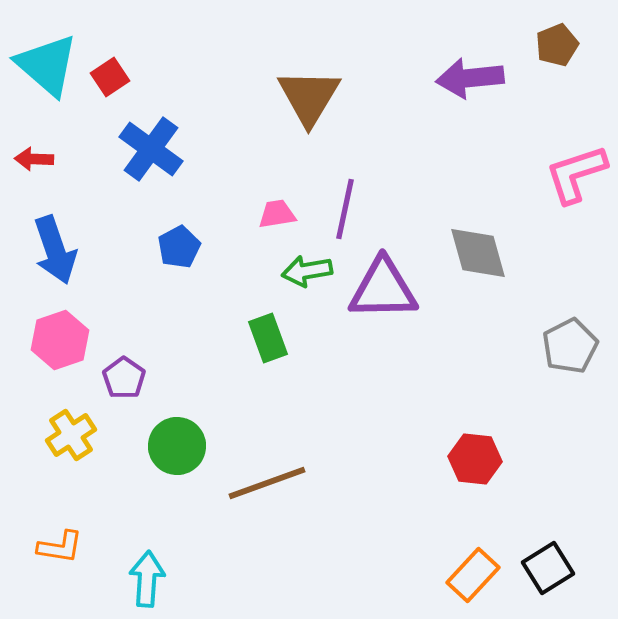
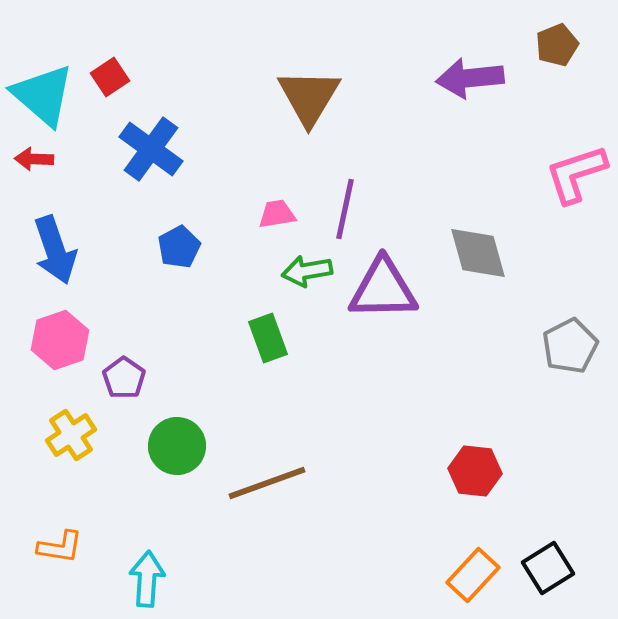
cyan triangle: moved 4 px left, 30 px down
red hexagon: moved 12 px down
